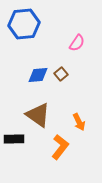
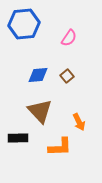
pink semicircle: moved 8 px left, 5 px up
brown square: moved 6 px right, 2 px down
brown triangle: moved 2 px right, 4 px up; rotated 12 degrees clockwise
black rectangle: moved 4 px right, 1 px up
orange L-shape: rotated 50 degrees clockwise
